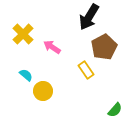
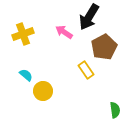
yellow cross: rotated 25 degrees clockwise
pink arrow: moved 12 px right, 15 px up
green semicircle: rotated 49 degrees counterclockwise
